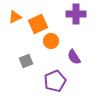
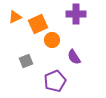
orange circle: moved 1 px right, 1 px up
